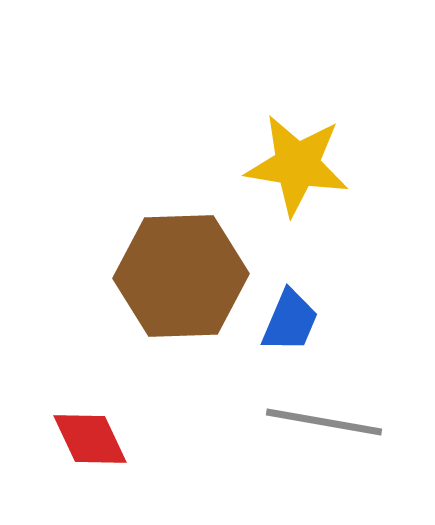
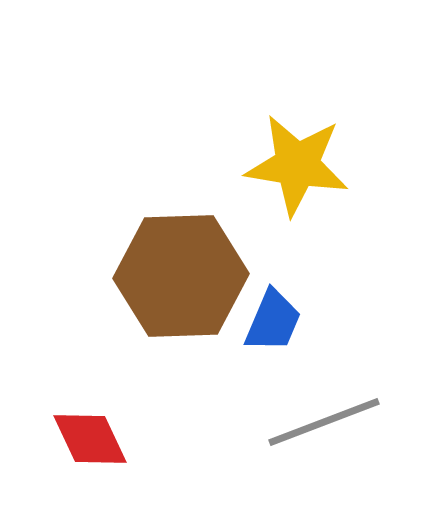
blue trapezoid: moved 17 px left
gray line: rotated 31 degrees counterclockwise
